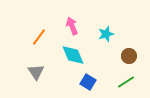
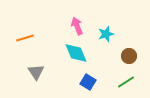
pink arrow: moved 5 px right
orange line: moved 14 px left, 1 px down; rotated 36 degrees clockwise
cyan diamond: moved 3 px right, 2 px up
